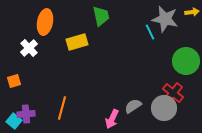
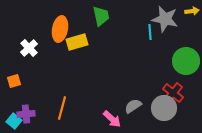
yellow arrow: moved 1 px up
orange ellipse: moved 15 px right, 7 px down
cyan line: rotated 21 degrees clockwise
pink arrow: rotated 72 degrees counterclockwise
